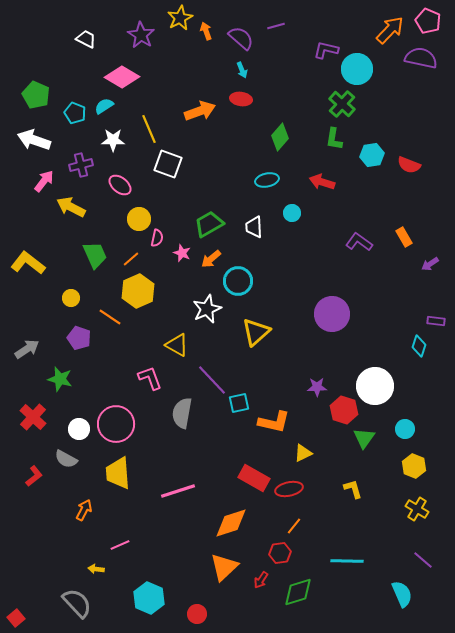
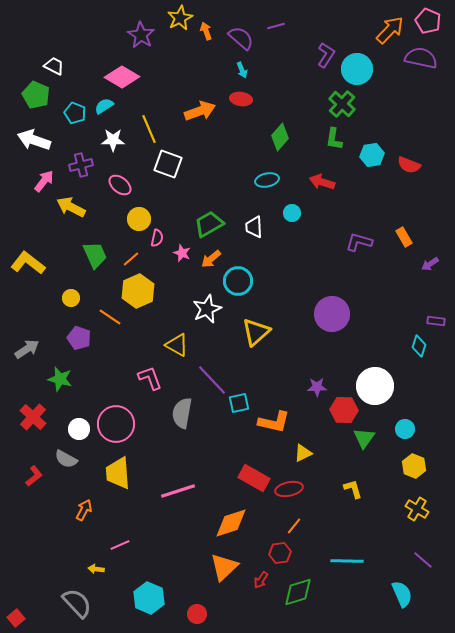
white trapezoid at (86, 39): moved 32 px left, 27 px down
purple L-shape at (326, 50): moved 5 px down; rotated 110 degrees clockwise
purple L-shape at (359, 242): rotated 20 degrees counterclockwise
red hexagon at (344, 410): rotated 16 degrees counterclockwise
